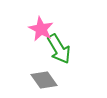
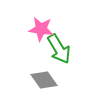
pink star: rotated 20 degrees counterclockwise
